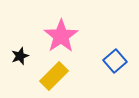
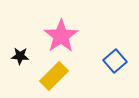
black star: rotated 24 degrees clockwise
